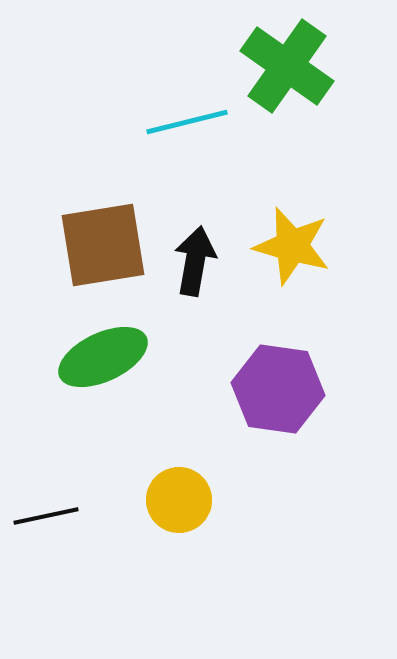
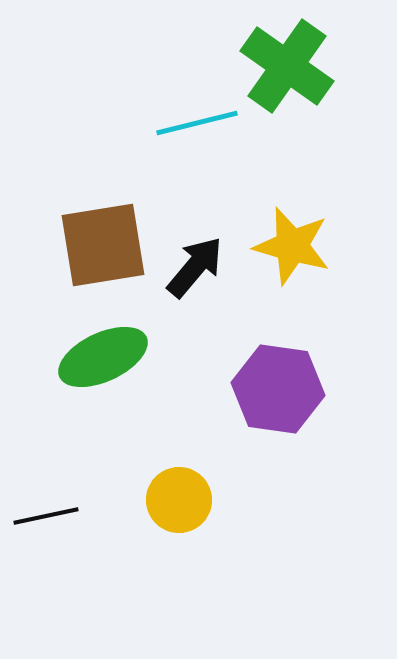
cyan line: moved 10 px right, 1 px down
black arrow: moved 6 px down; rotated 30 degrees clockwise
